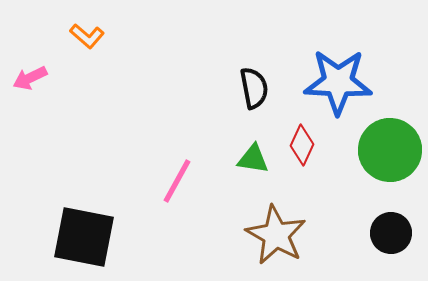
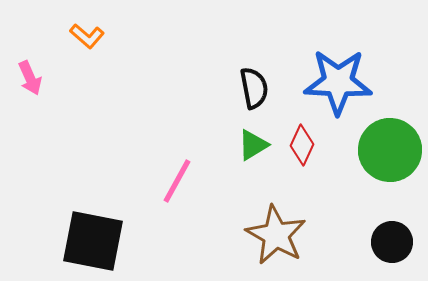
pink arrow: rotated 88 degrees counterclockwise
green triangle: moved 14 px up; rotated 40 degrees counterclockwise
black circle: moved 1 px right, 9 px down
black square: moved 9 px right, 4 px down
